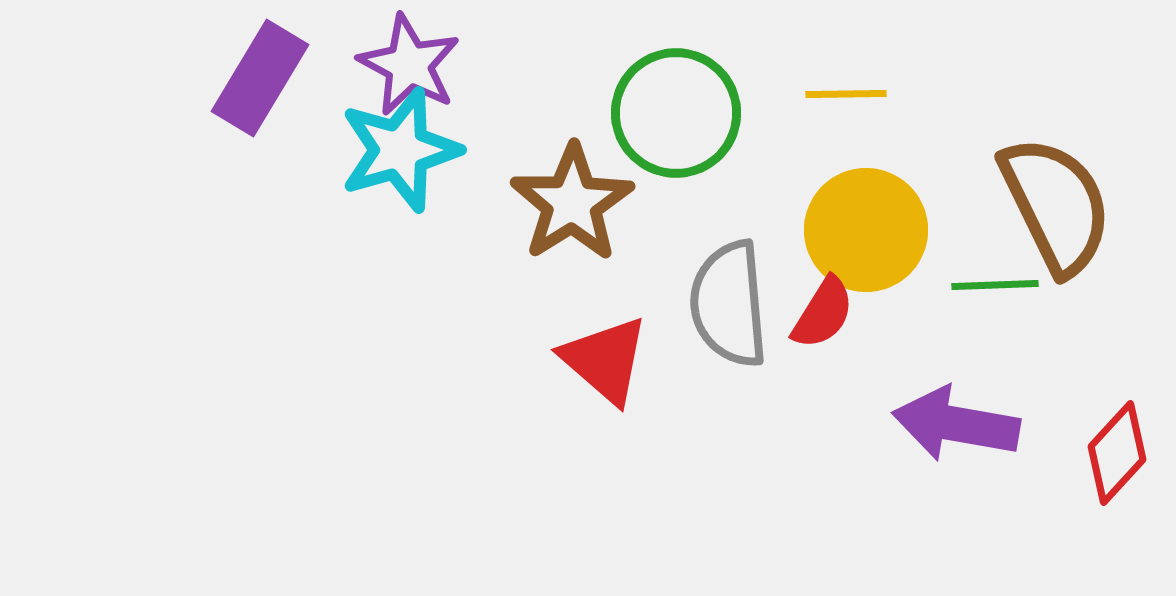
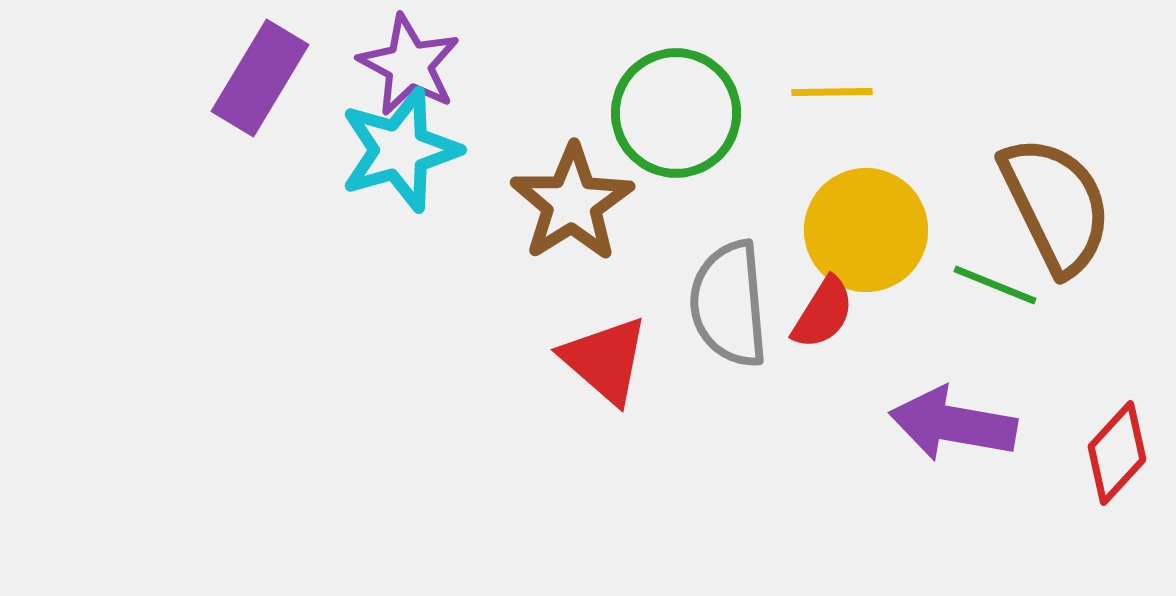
yellow line: moved 14 px left, 2 px up
green line: rotated 24 degrees clockwise
purple arrow: moved 3 px left
